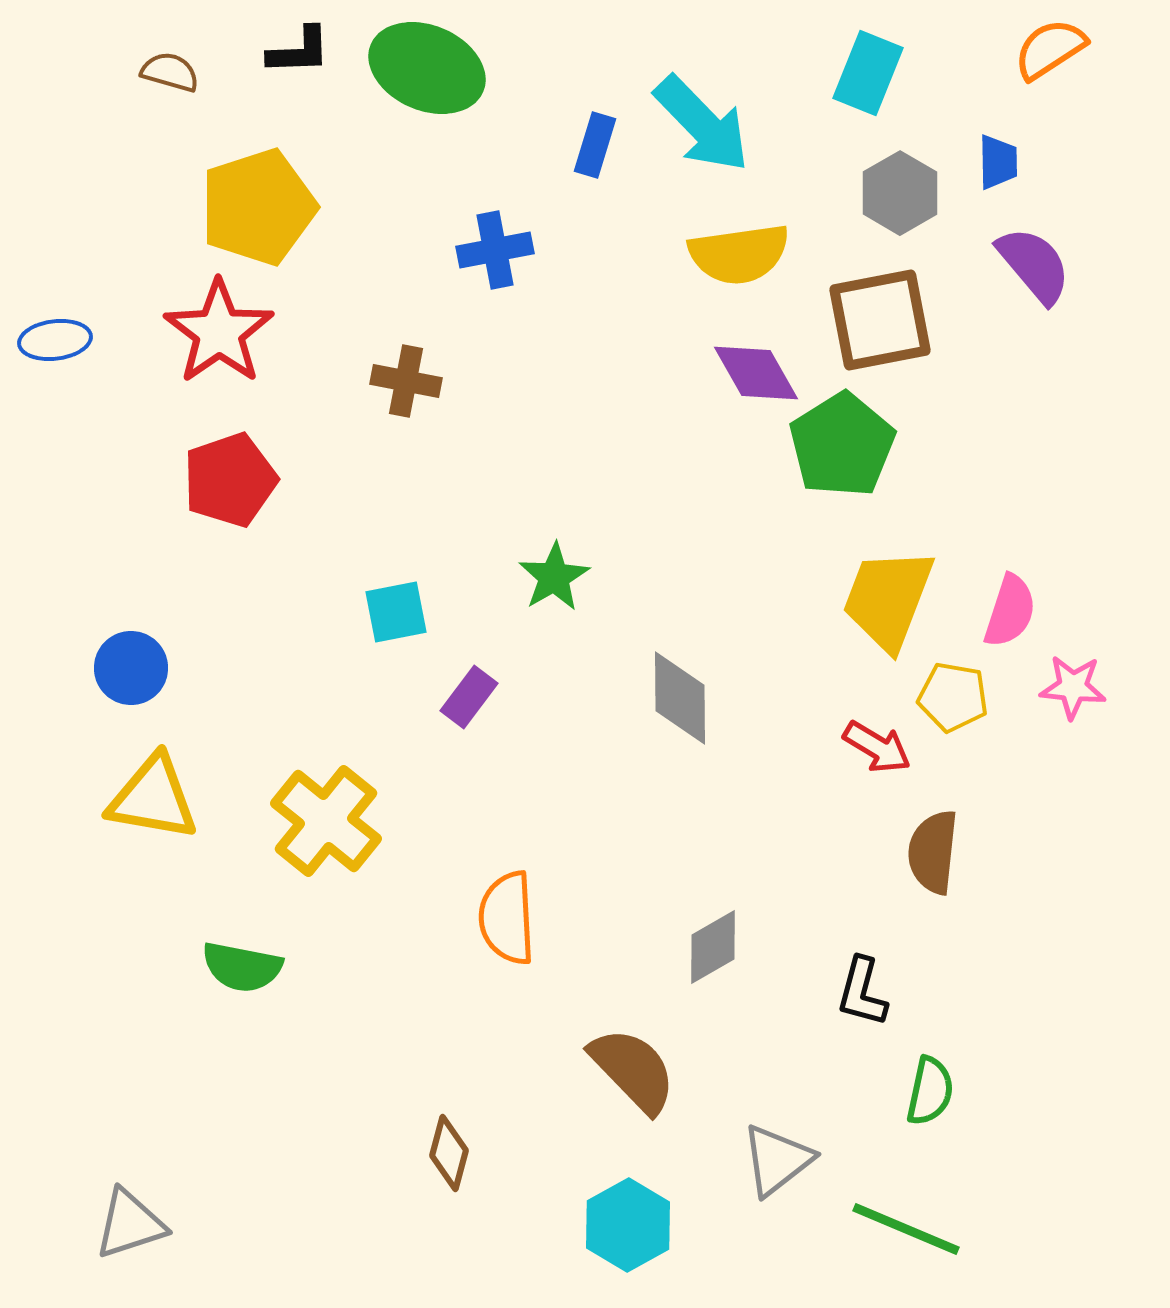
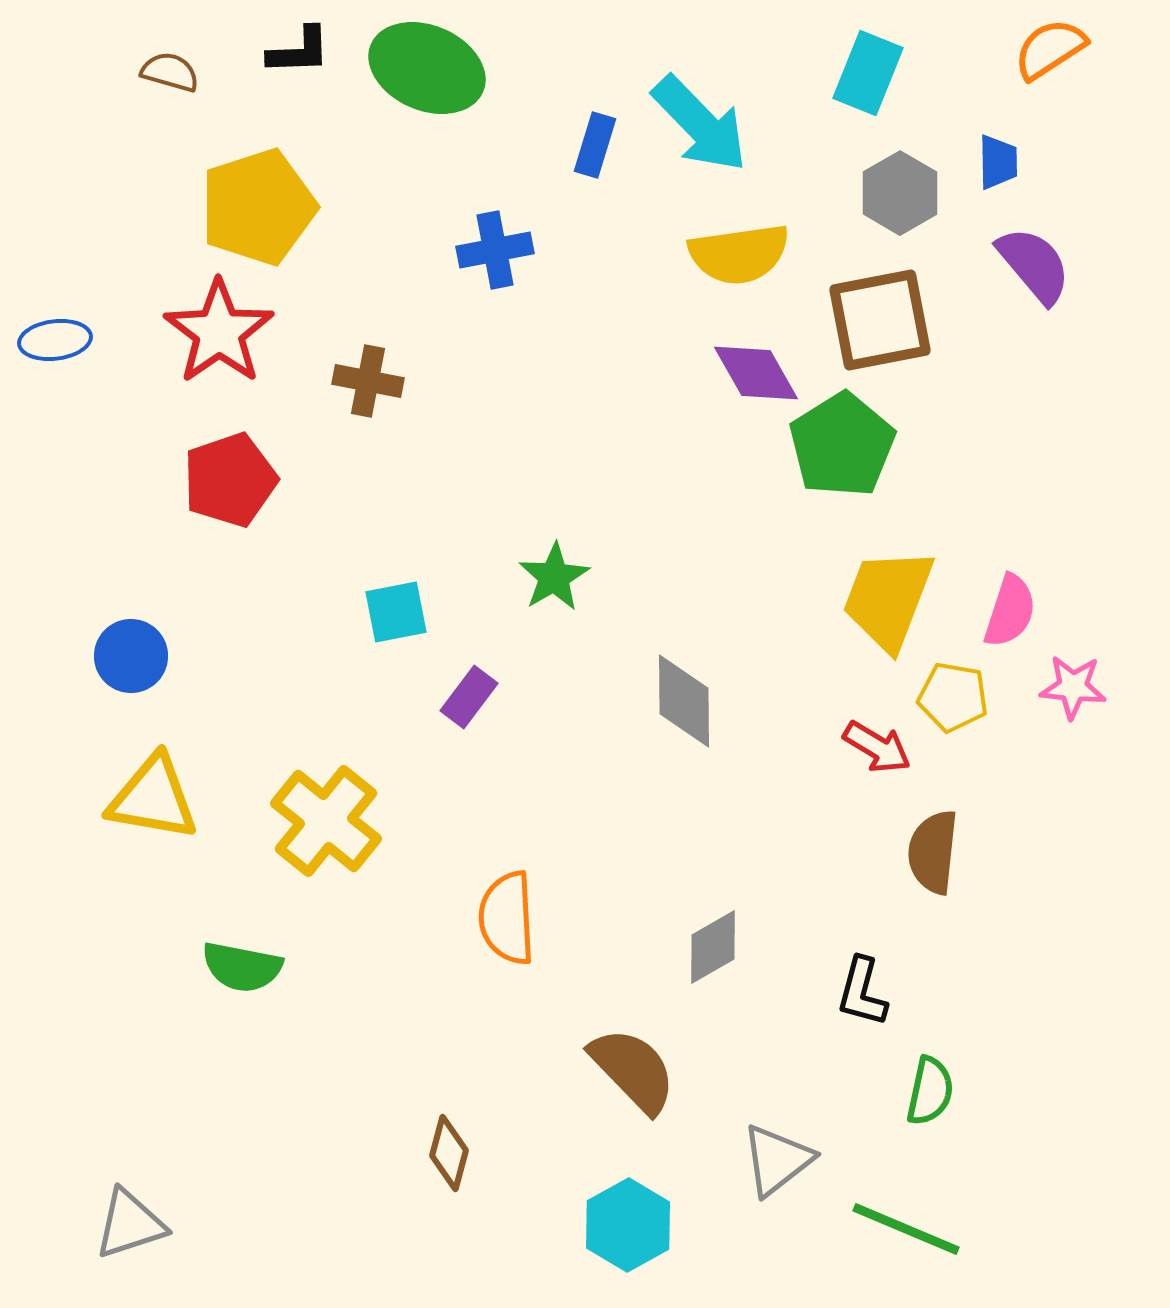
cyan arrow at (702, 124): moved 2 px left
brown cross at (406, 381): moved 38 px left
blue circle at (131, 668): moved 12 px up
gray diamond at (680, 698): moved 4 px right, 3 px down
